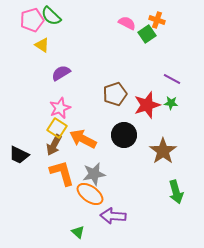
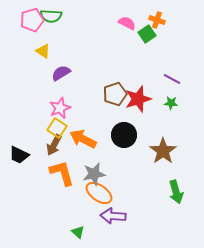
green semicircle: rotated 40 degrees counterclockwise
yellow triangle: moved 1 px right, 6 px down
red star: moved 9 px left, 6 px up
orange ellipse: moved 9 px right, 1 px up
